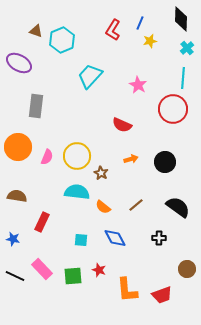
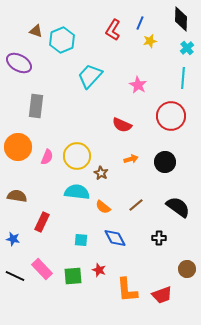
red circle: moved 2 px left, 7 px down
